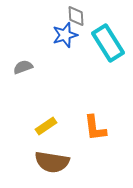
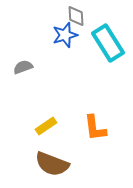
brown semicircle: moved 2 px down; rotated 12 degrees clockwise
